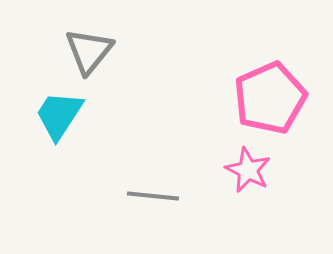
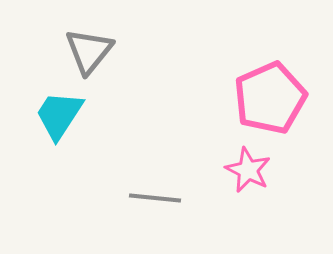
gray line: moved 2 px right, 2 px down
